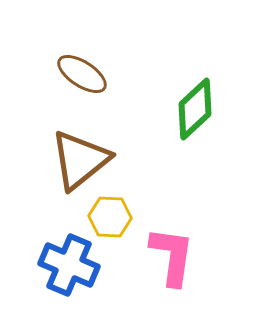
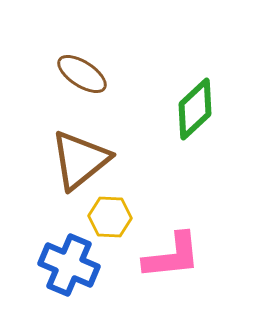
pink L-shape: rotated 76 degrees clockwise
